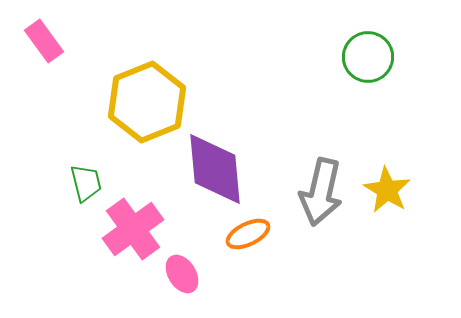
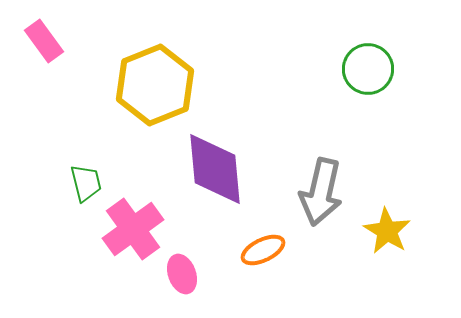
green circle: moved 12 px down
yellow hexagon: moved 8 px right, 17 px up
yellow star: moved 41 px down
orange ellipse: moved 15 px right, 16 px down
pink ellipse: rotated 12 degrees clockwise
